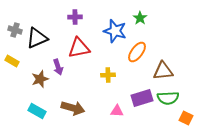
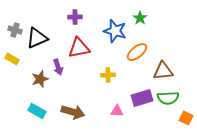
orange ellipse: rotated 15 degrees clockwise
yellow rectangle: moved 2 px up
brown arrow: moved 4 px down
